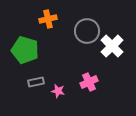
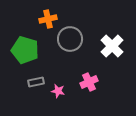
gray circle: moved 17 px left, 8 px down
